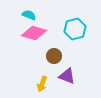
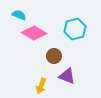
cyan semicircle: moved 10 px left
pink diamond: rotated 15 degrees clockwise
yellow arrow: moved 1 px left, 2 px down
